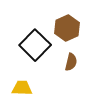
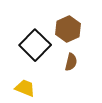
brown hexagon: moved 1 px right, 1 px down
yellow trapezoid: moved 3 px right; rotated 20 degrees clockwise
